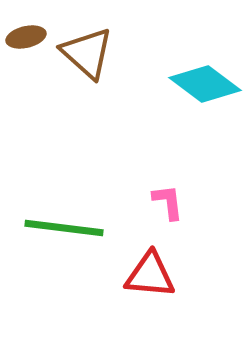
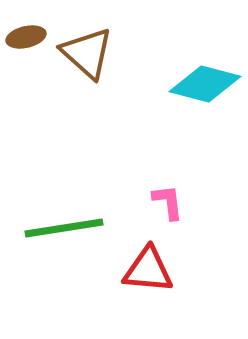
cyan diamond: rotated 22 degrees counterclockwise
green line: rotated 16 degrees counterclockwise
red triangle: moved 2 px left, 5 px up
